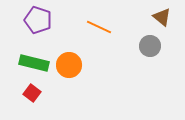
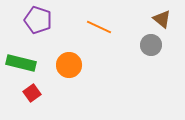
brown triangle: moved 2 px down
gray circle: moved 1 px right, 1 px up
green rectangle: moved 13 px left
red square: rotated 18 degrees clockwise
